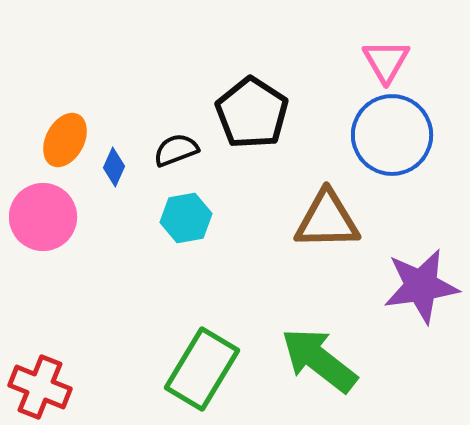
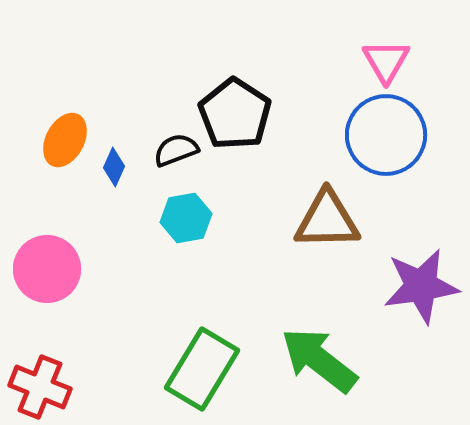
black pentagon: moved 17 px left, 1 px down
blue circle: moved 6 px left
pink circle: moved 4 px right, 52 px down
